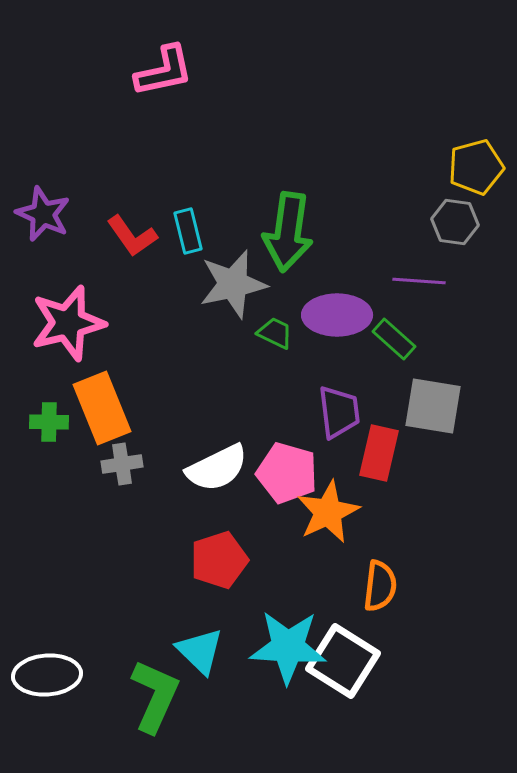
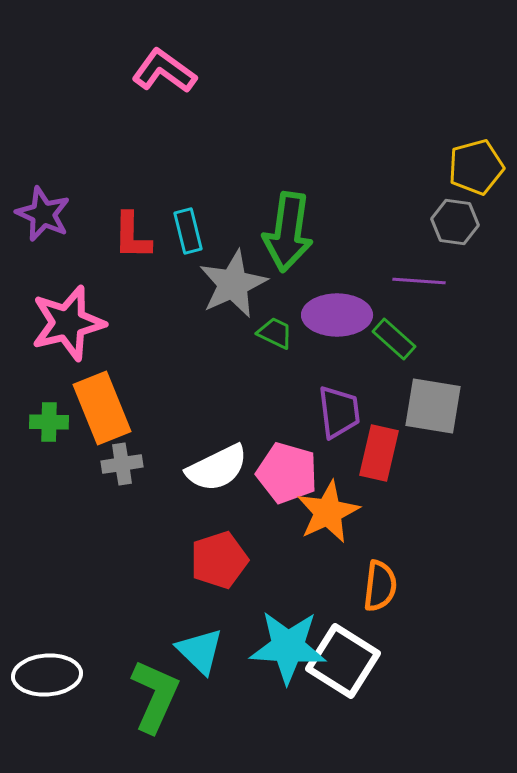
pink L-shape: rotated 132 degrees counterclockwise
red L-shape: rotated 36 degrees clockwise
gray star: rotated 12 degrees counterclockwise
